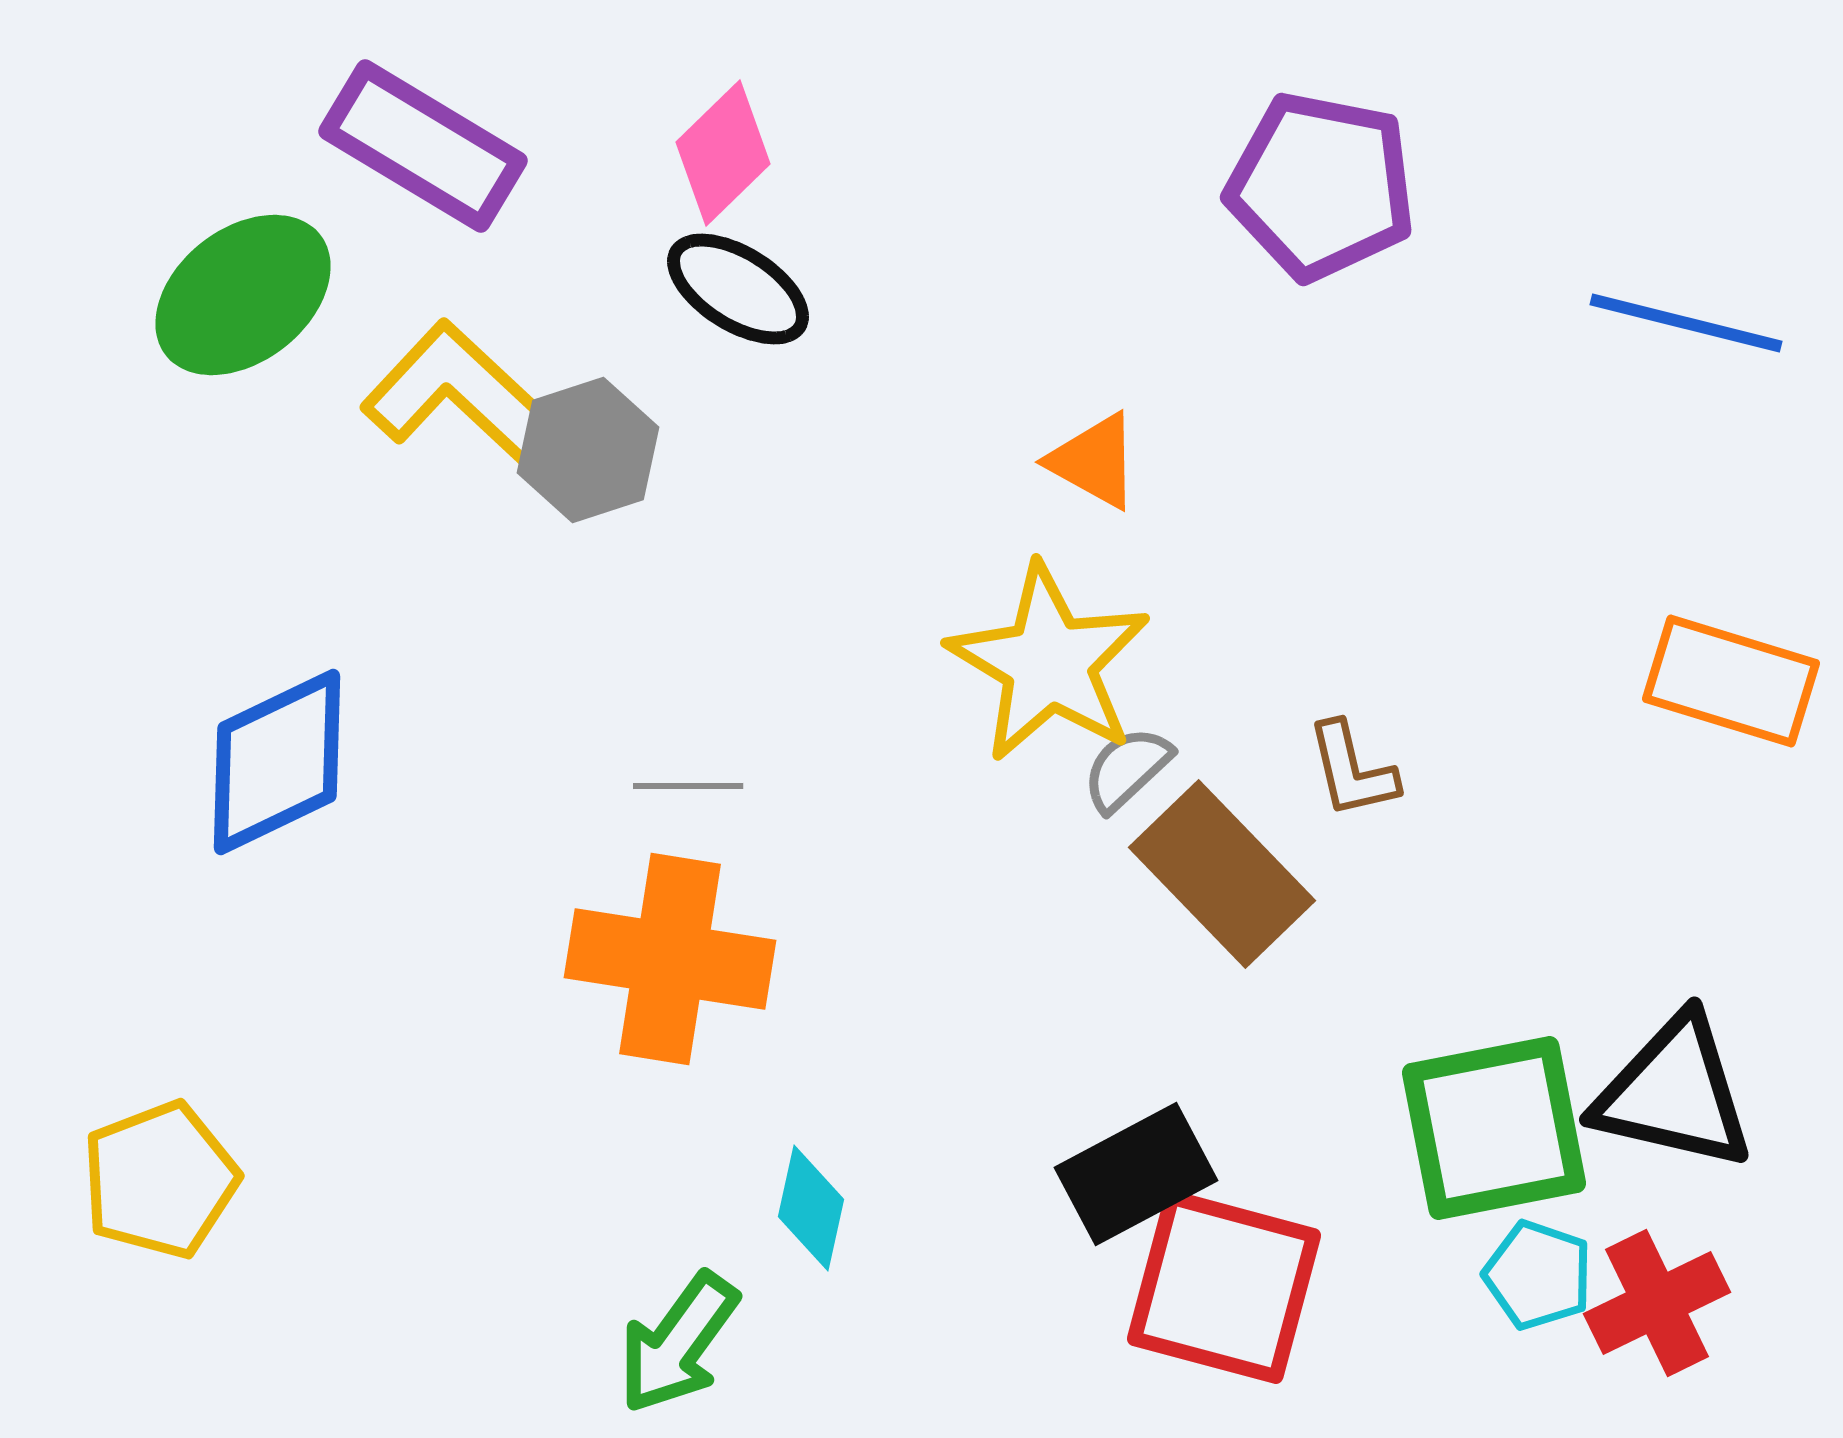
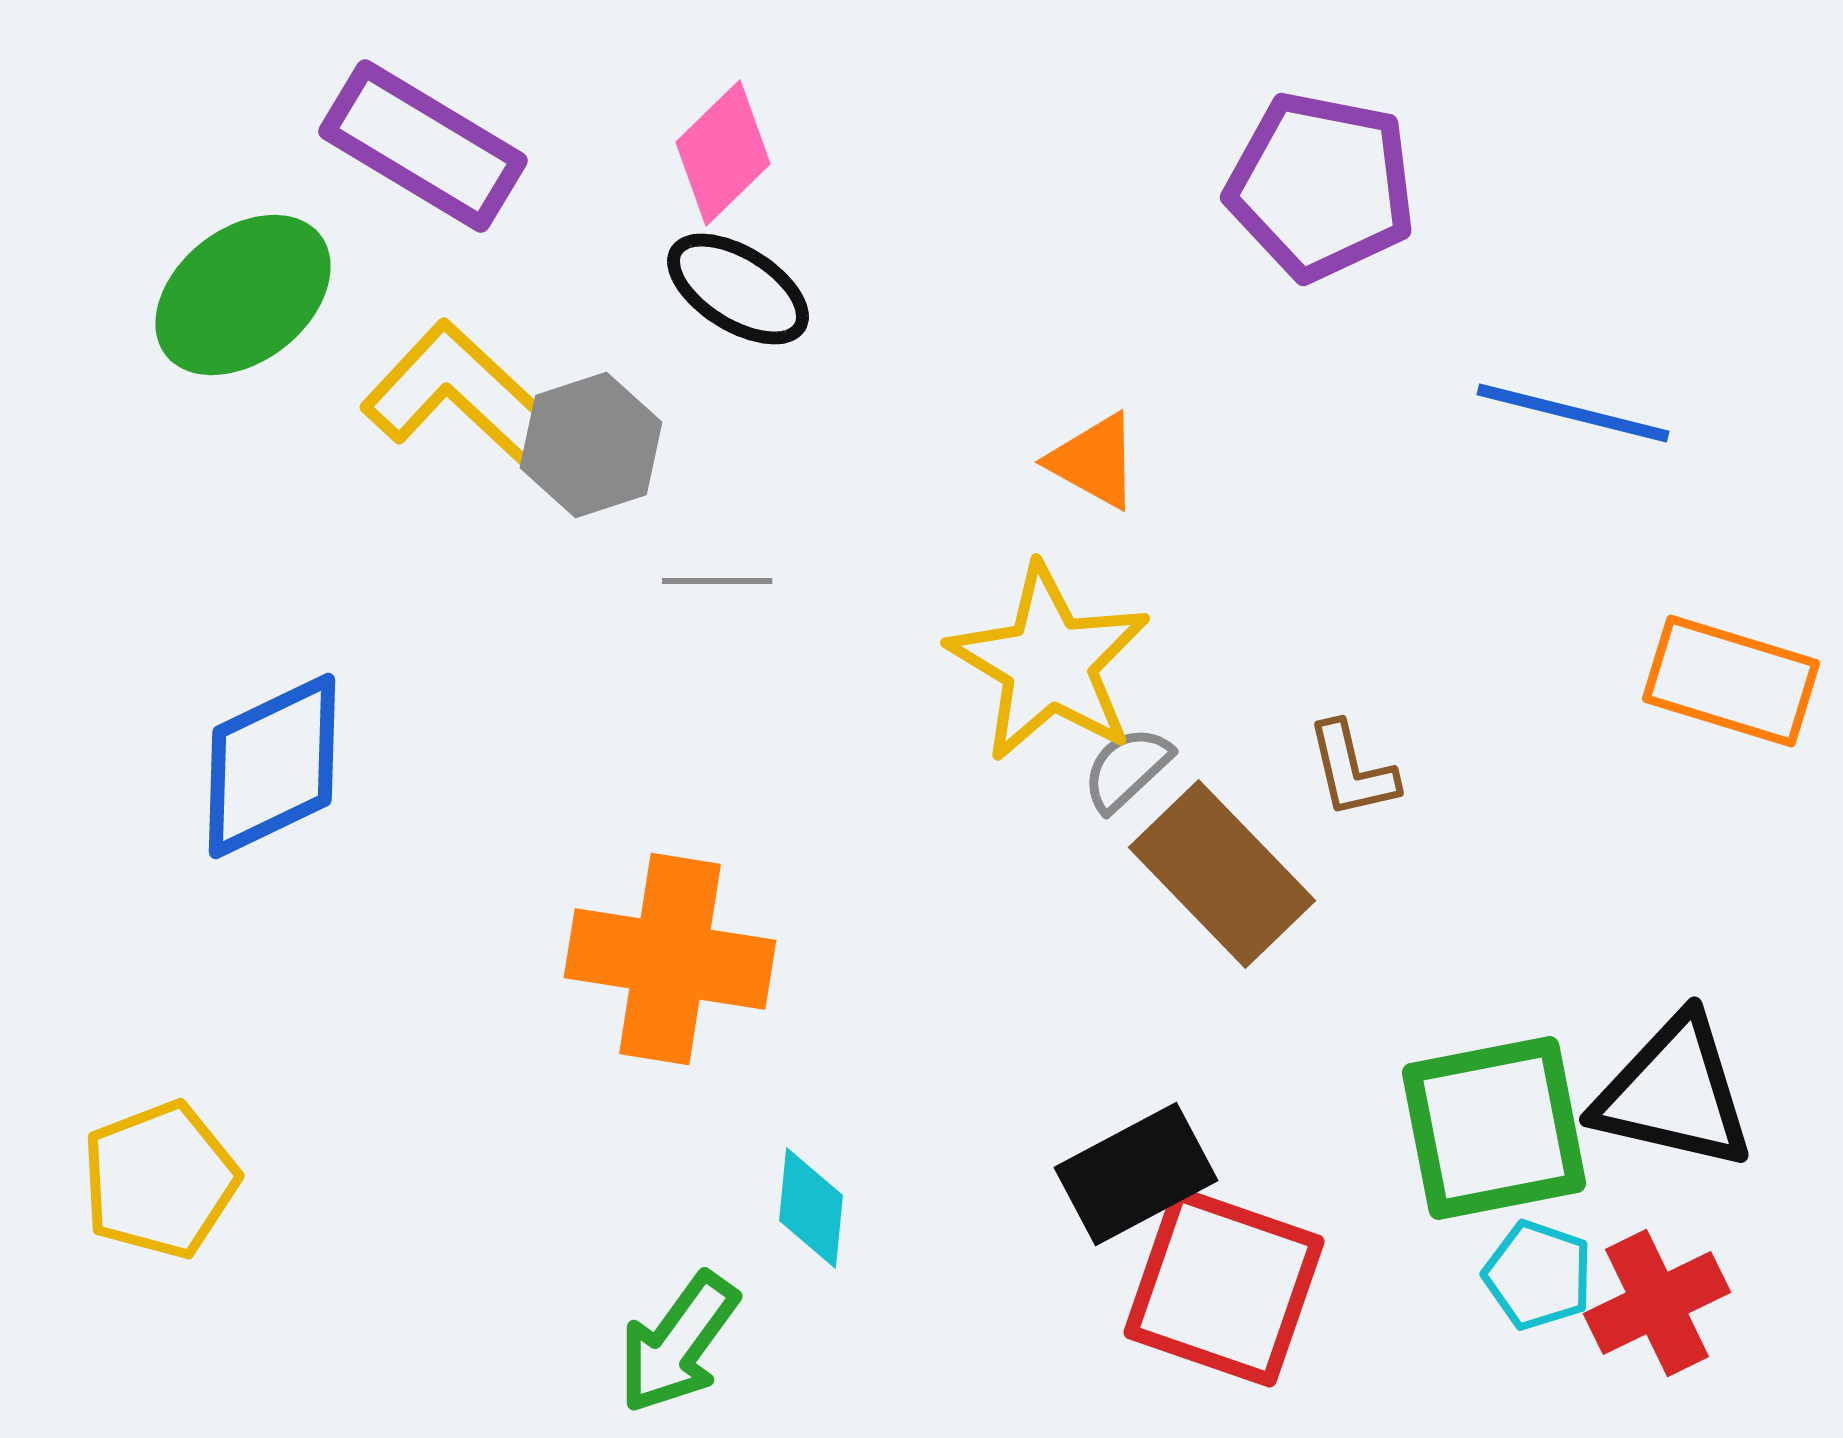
blue line: moved 113 px left, 90 px down
gray hexagon: moved 3 px right, 5 px up
blue diamond: moved 5 px left, 4 px down
gray line: moved 29 px right, 205 px up
cyan diamond: rotated 7 degrees counterclockwise
red square: rotated 4 degrees clockwise
